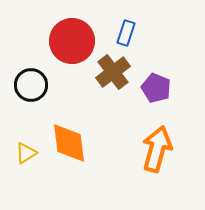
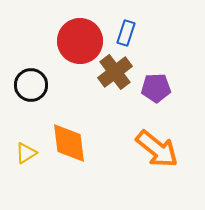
red circle: moved 8 px right
brown cross: moved 2 px right
purple pentagon: rotated 24 degrees counterclockwise
orange arrow: rotated 114 degrees clockwise
